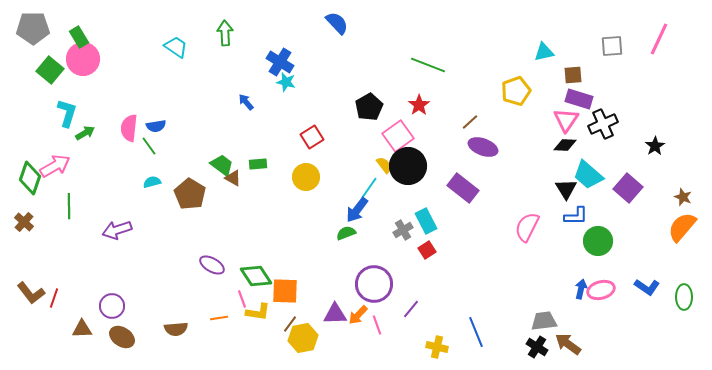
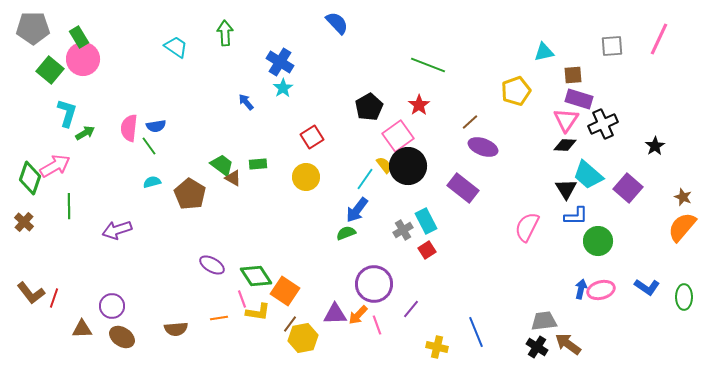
cyan star at (286, 82): moved 3 px left, 6 px down; rotated 24 degrees clockwise
cyan line at (369, 188): moved 4 px left, 9 px up
orange square at (285, 291): rotated 32 degrees clockwise
